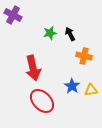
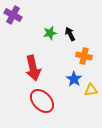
blue star: moved 2 px right, 7 px up
